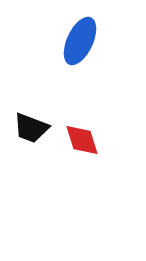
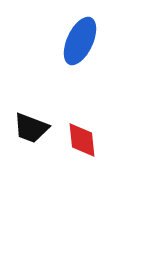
red diamond: rotated 12 degrees clockwise
